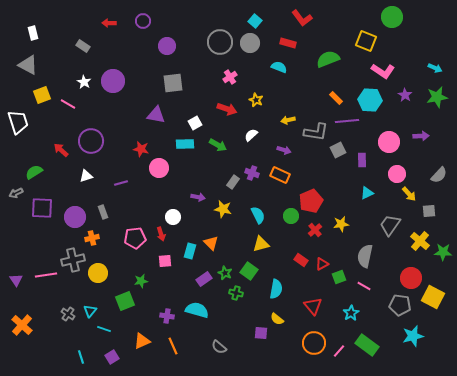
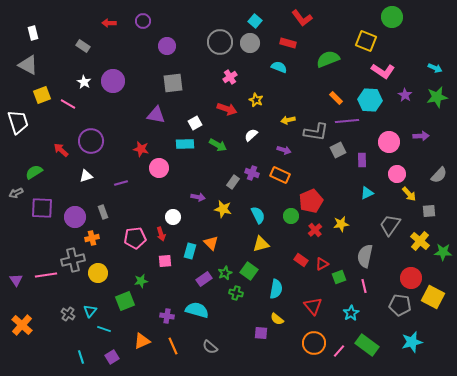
green star at (225, 273): rotated 24 degrees clockwise
pink line at (364, 286): rotated 48 degrees clockwise
cyan star at (413, 336): moved 1 px left, 6 px down
gray semicircle at (219, 347): moved 9 px left
